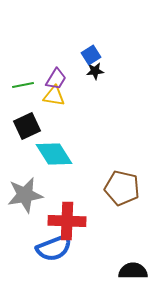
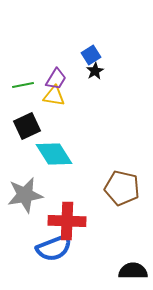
black star: rotated 24 degrees counterclockwise
